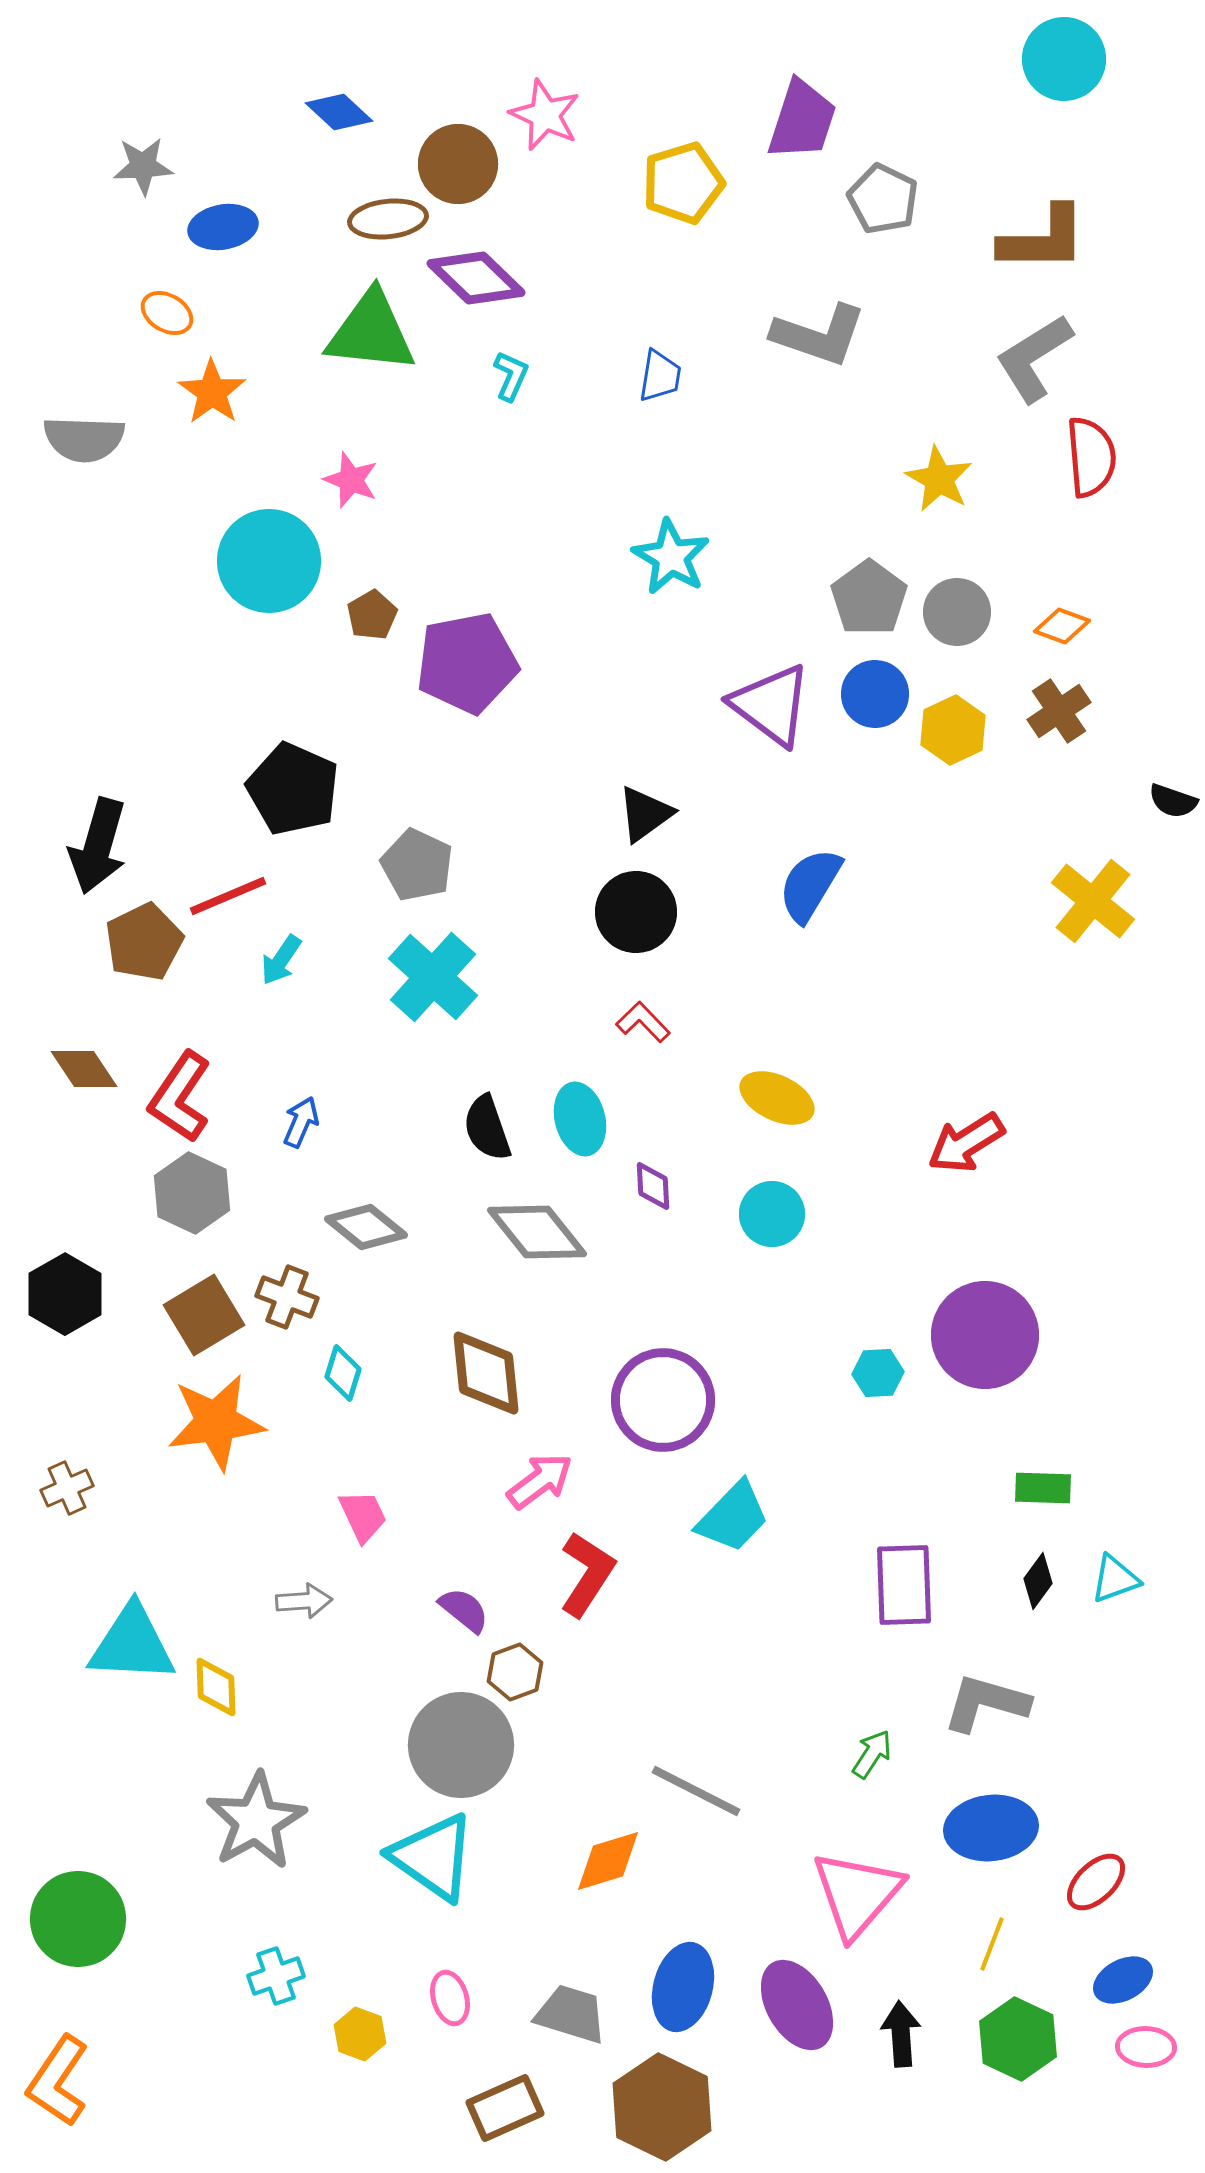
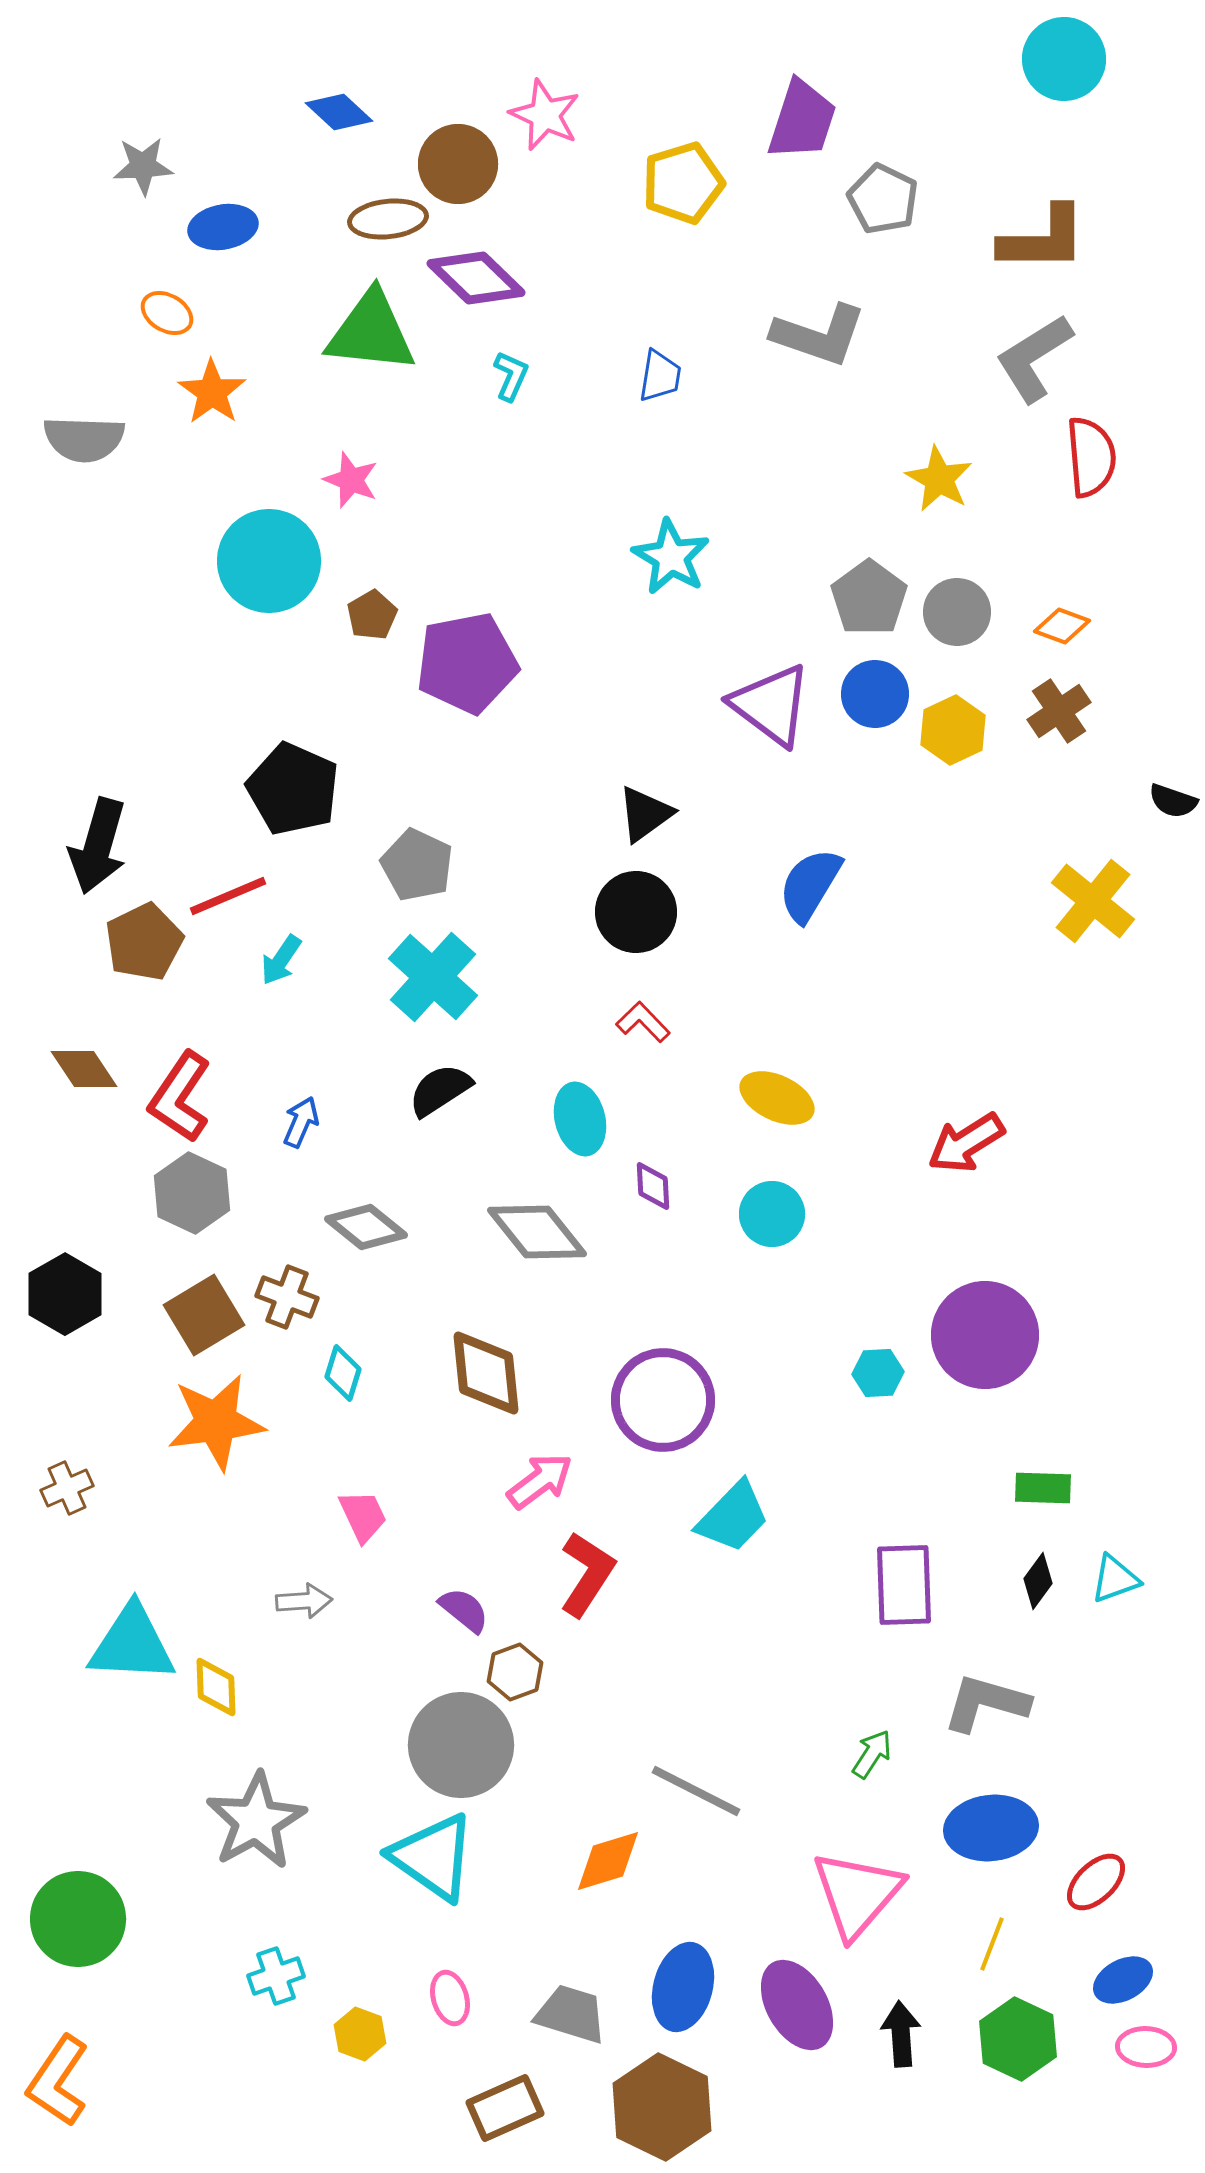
black semicircle at (487, 1128): moved 47 px left, 38 px up; rotated 76 degrees clockwise
